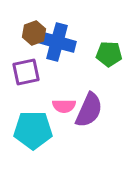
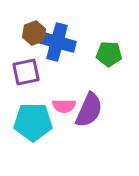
cyan pentagon: moved 8 px up
